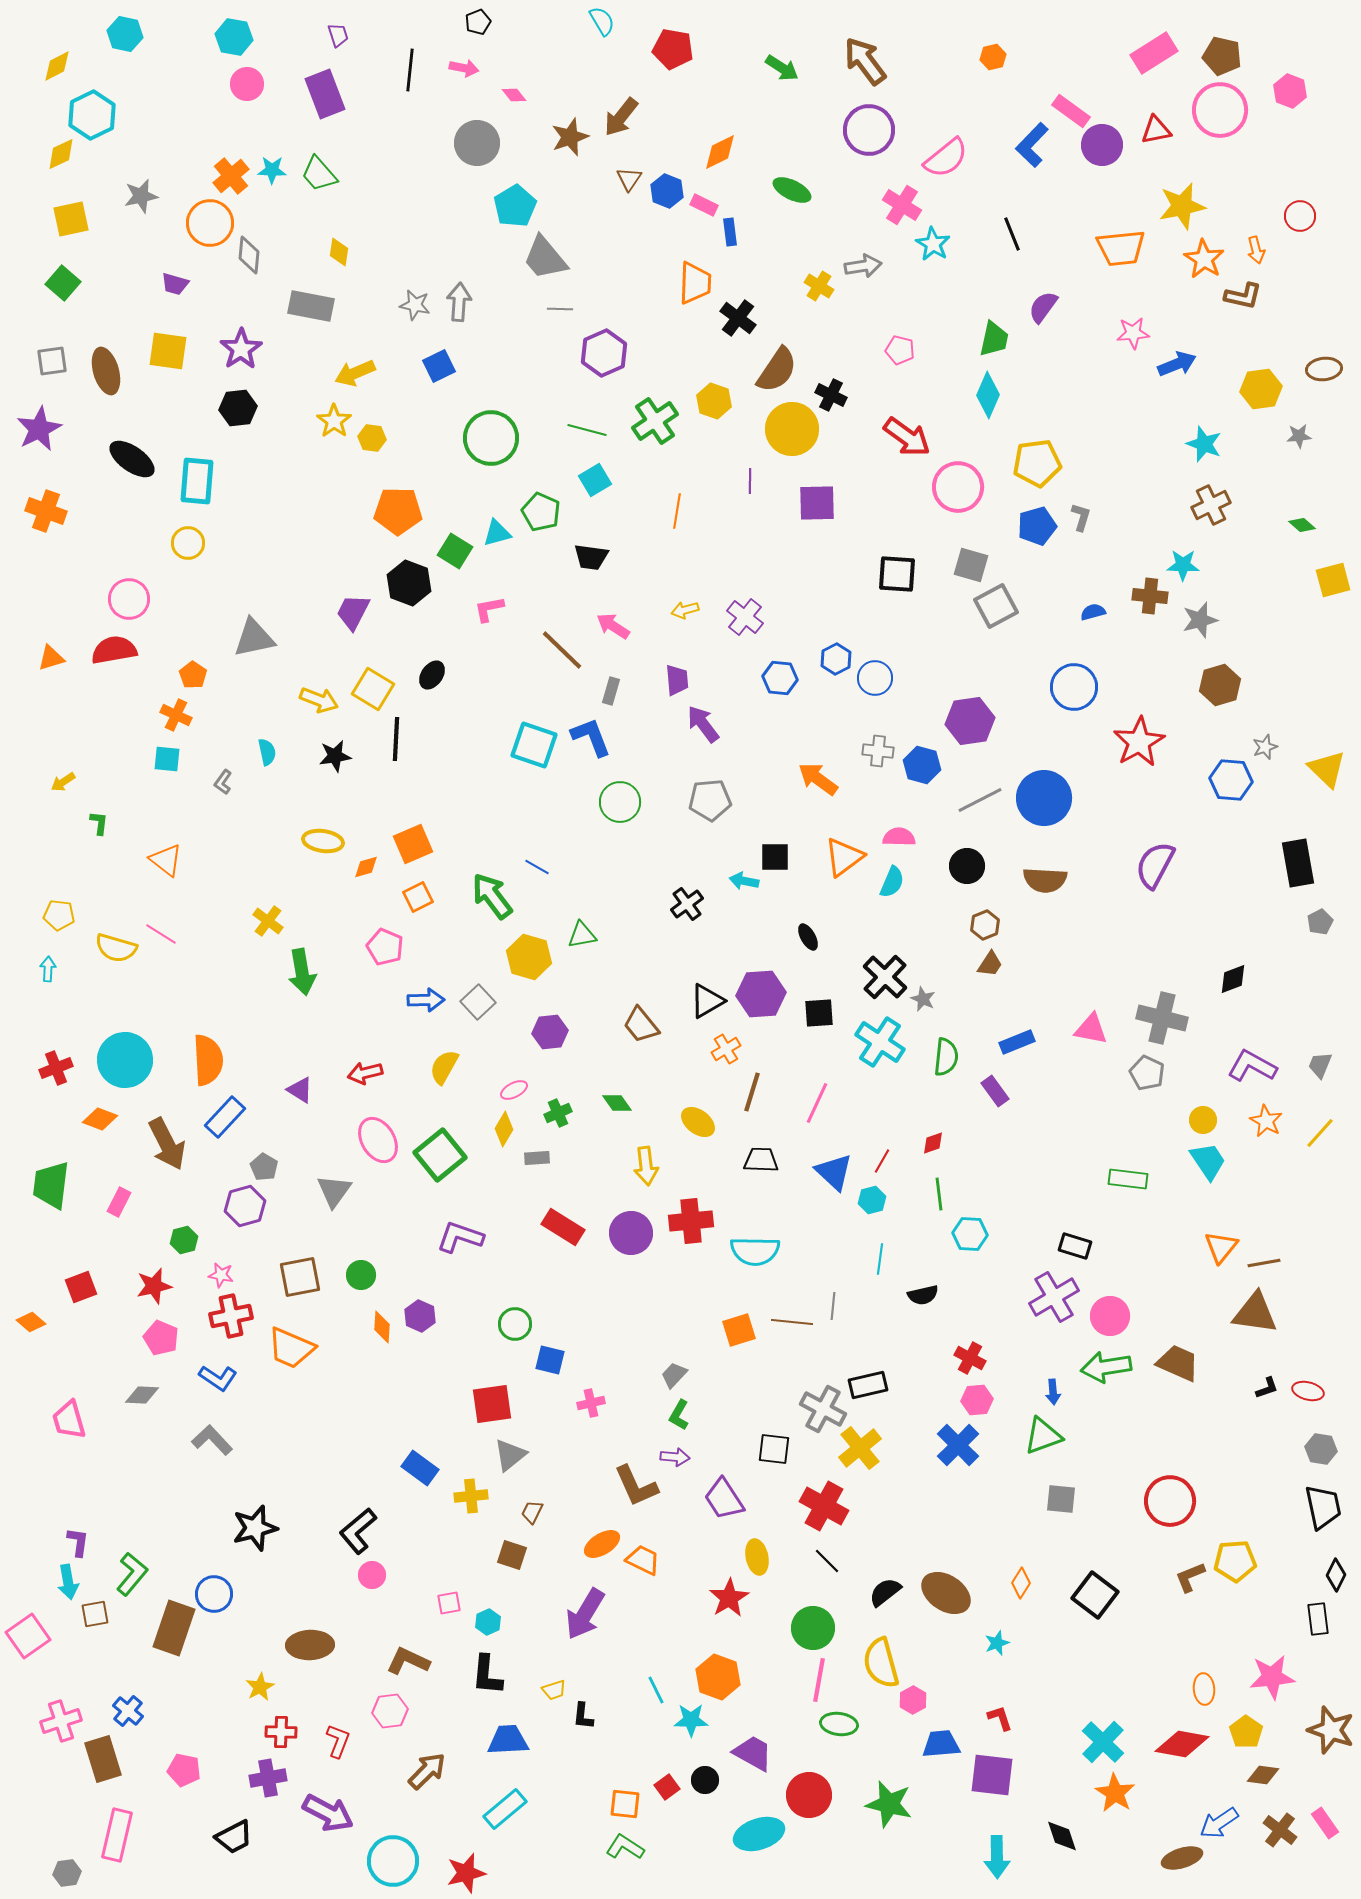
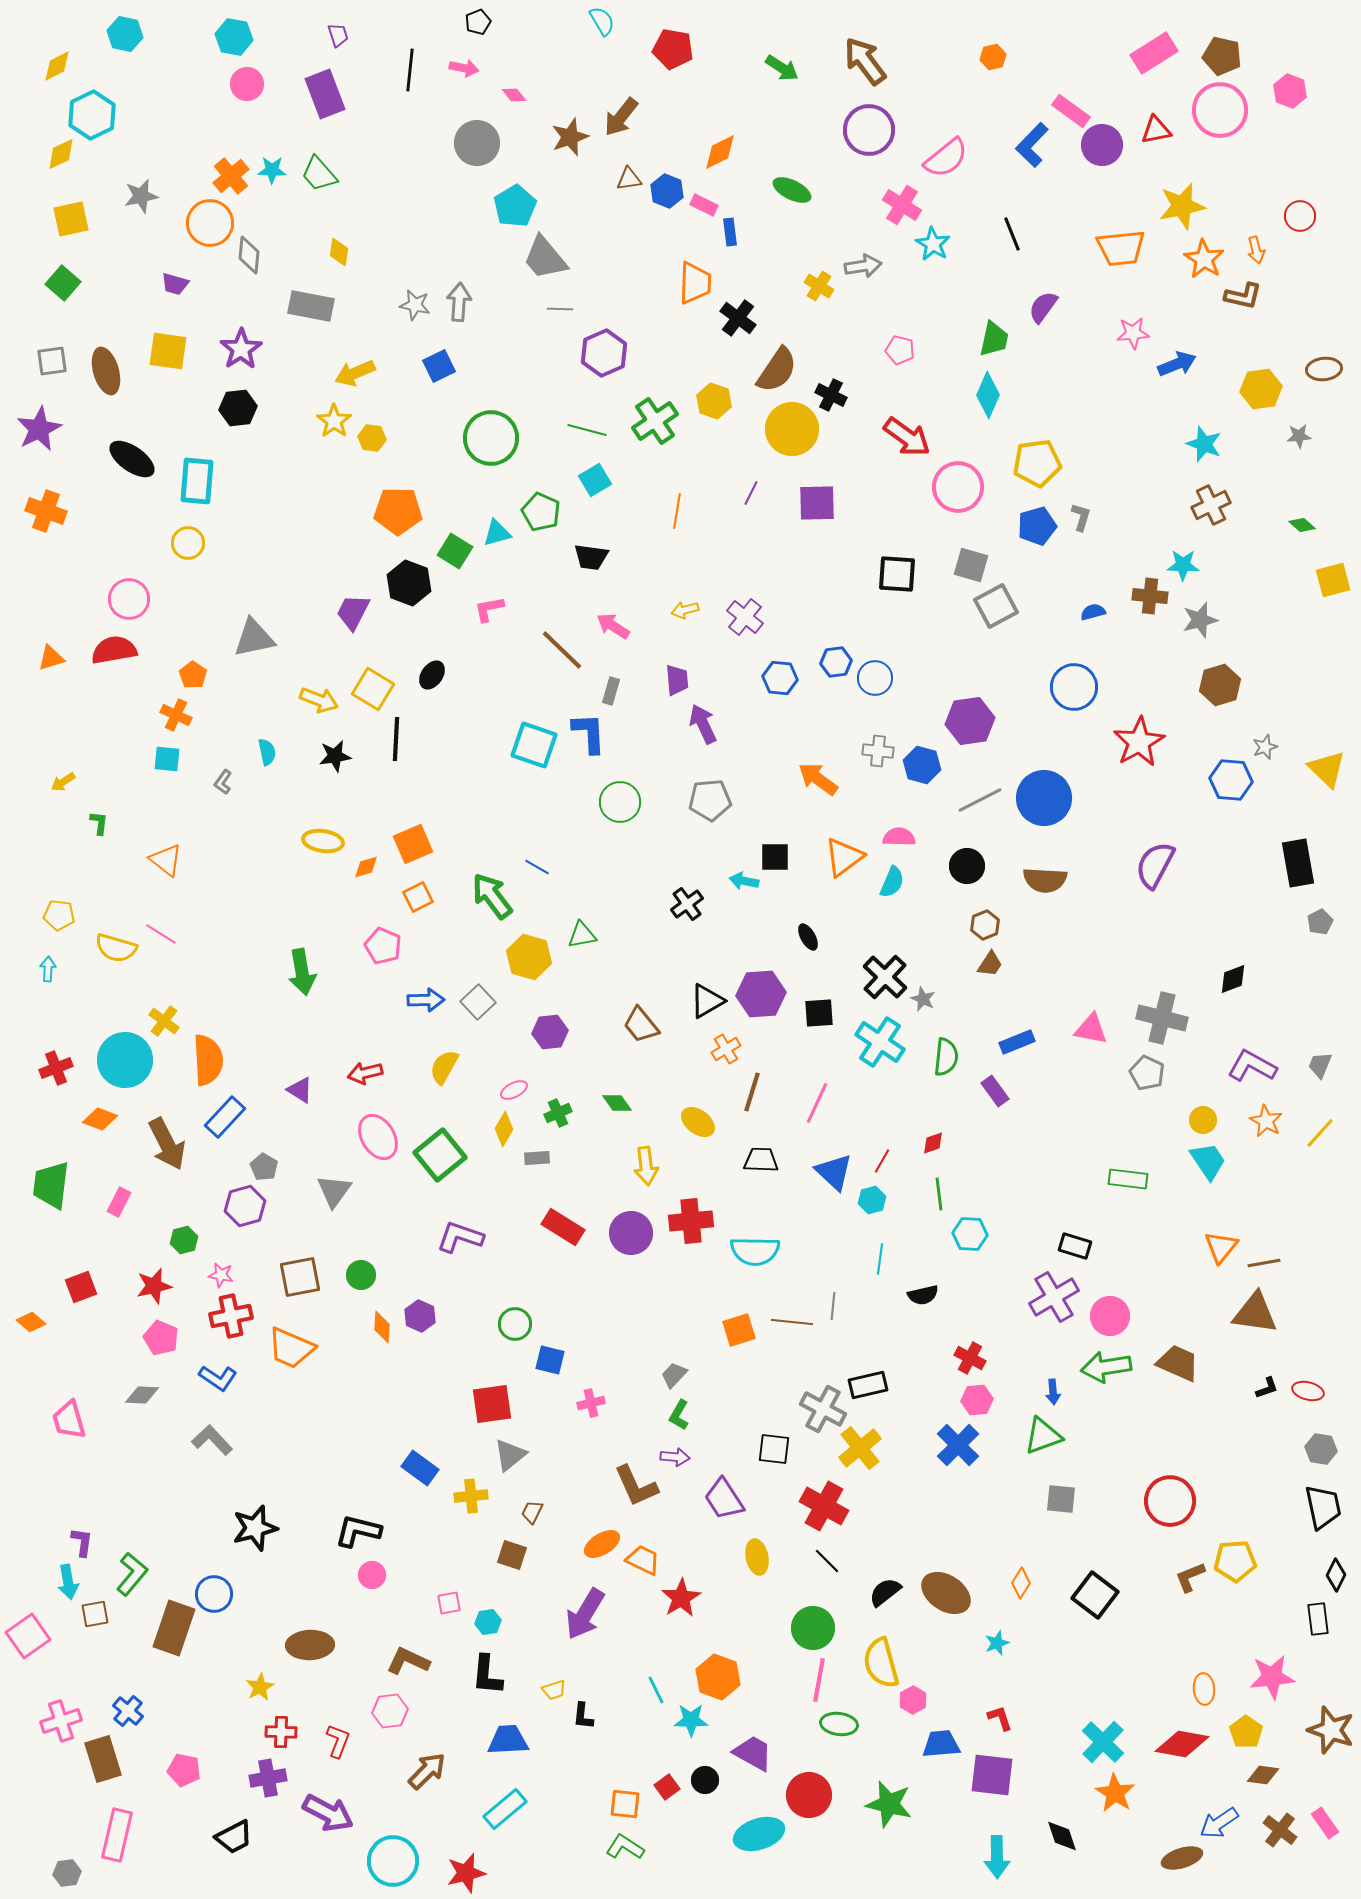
brown triangle at (629, 179): rotated 48 degrees clockwise
purple line at (750, 481): moved 1 px right, 12 px down; rotated 25 degrees clockwise
blue hexagon at (836, 659): moved 3 px down; rotated 20 degrees clockwise
purple arrow at (703, 724): rotated 12 degrees clockwise
blue L-shape at (591, 737): moved 2 px left, 4 px up; rotated 18 degrees clockwise
yellow cross at (268, 921): moved 104 px left, 100 px down
pink pentagon at (385, 947): moved 2 px left, 1 px up
pink ellipse at (378, 1140): moved 3 px up
black L-shape at (358, 1531): rotated 54 degrees clockwise
purple L-shape at (78, 1542): moved 4 px right
red star at (729, 1598): moved 48 px left
cyan hexagon at (488, 1622): rotated 15 degrees clockwise
